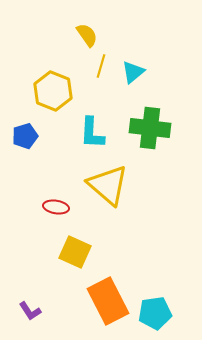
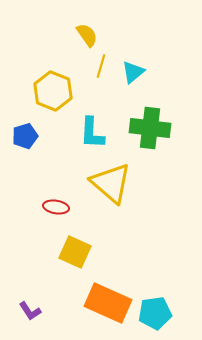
yellow triangle: moved 3 px right, 2 px up
orange rectangle: moved 2 px down; rotated 39 degrees counterclockwise
